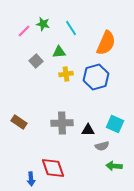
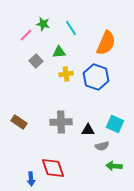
pink line: moved 2 px right, 4 px down
blue hexagon: rotated 25 degrees counterclockwise
gray cross: moved 1 px left, 1 px up
